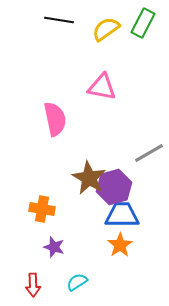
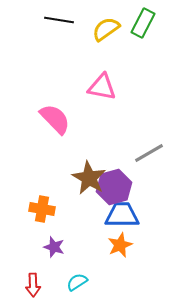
pink semicircle: rotated 32 degrees counterclockwise
orange star: rotated 10 degrees clockwise
